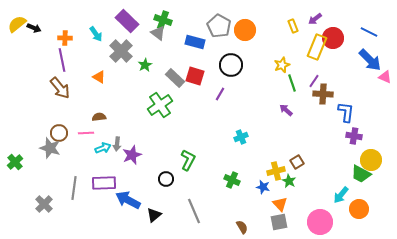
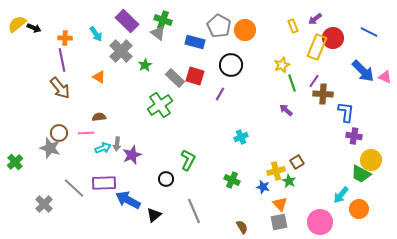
blue arrow at (370, 60): moved 7 px left, 11 px down
gray line at (74, 188): rotated 55 degrees counterclockwise
